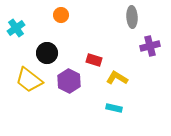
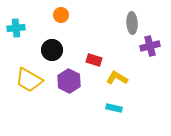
gray ellipse: moved 6 px down
cyan cross: rotated 30 degrees clockwise
black circle: moved 5 px right, 3 px up
yellow trapezoid: rotated 8 degrees counterclockwise
